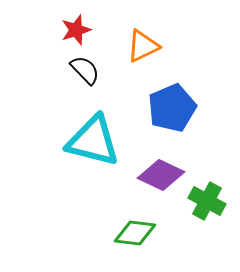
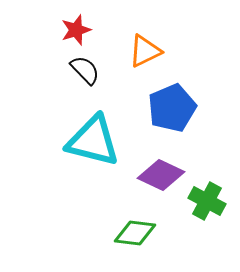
orange triangle: moved 2 px right, 5 px down
